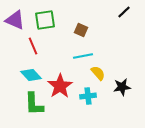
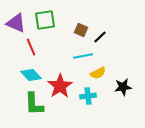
black line: moved 24 px left, 25 px down
purple triangle: moved 1 px right, 3 px down
red line: moved 2 px left, 1 px down
yellow semicircle: rotated 105 degrees clockwise
black star: moved 1 px right
